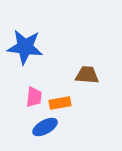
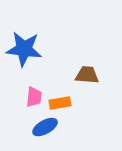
blue star: moved 1 px left, 2 px down
